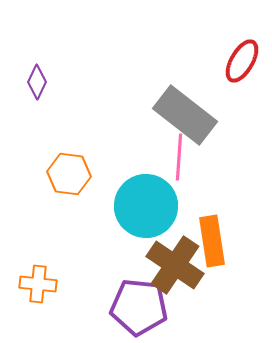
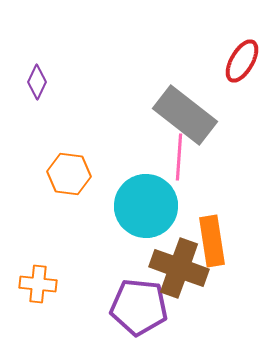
brown cross: moved 4 px right, 3 px down; rotated 14 degrees counterclockwise
